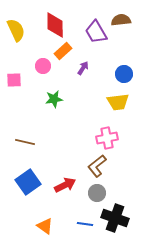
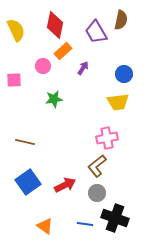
brown semicircle: rotated 108 degrees clockwise
red diamond: rotated 12 degrees clockwise
